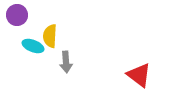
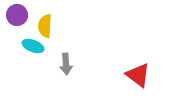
yellow semicircle: moved 5 px left, 10 px up
gray arrow: moved 2 px down
red triangle: moved 1 px left
